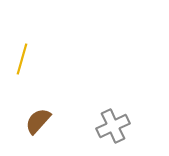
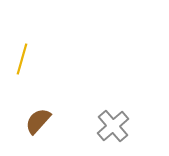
gray cross: rotated 16 degrees counterclockwise
